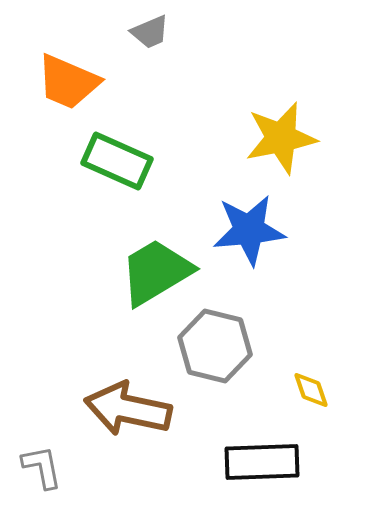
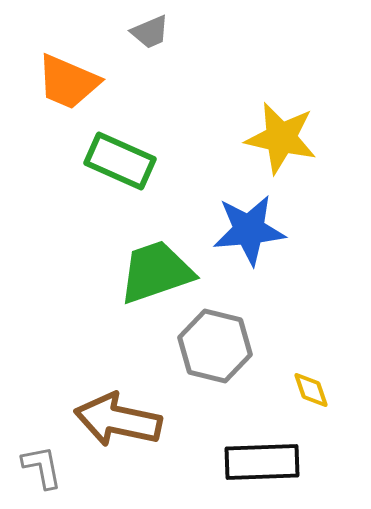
yellow star: rotated 24 degrees clockwise
green rectangle: moved 3 px right
green trapezoid: rotated 12 degrees clockwise
brown arrow: moved 10 px left, 11 px down
